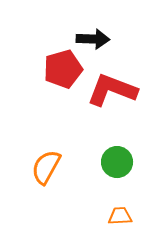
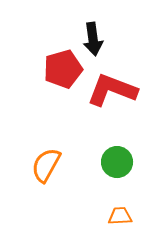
black arrow: rotated 80 degrees clockwise
orange semicircle: moved 2 px up
